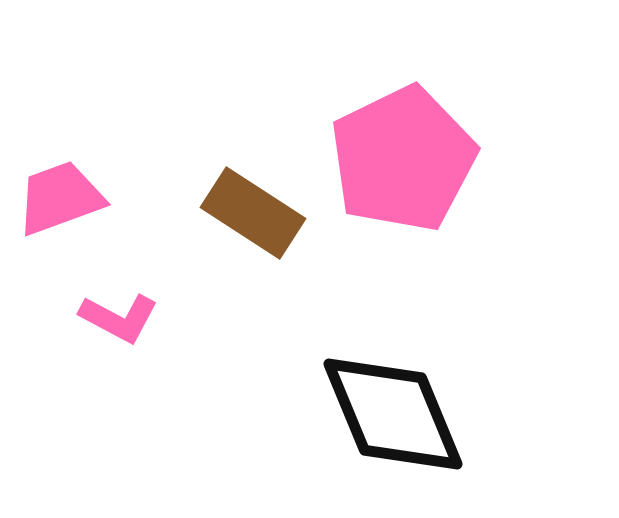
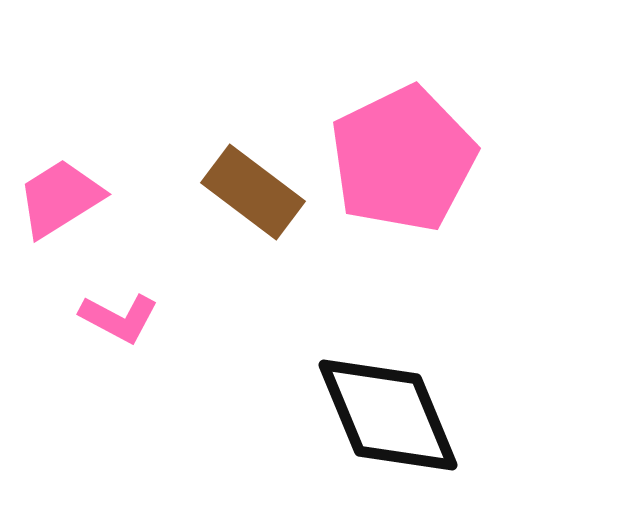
pink trapezoid: rotated 12 degrees counterclockwise
brown rectangle: moved 21 px up; rotated 4 degrees clockwise
black diamond: moved 5 px left, 1 px down
